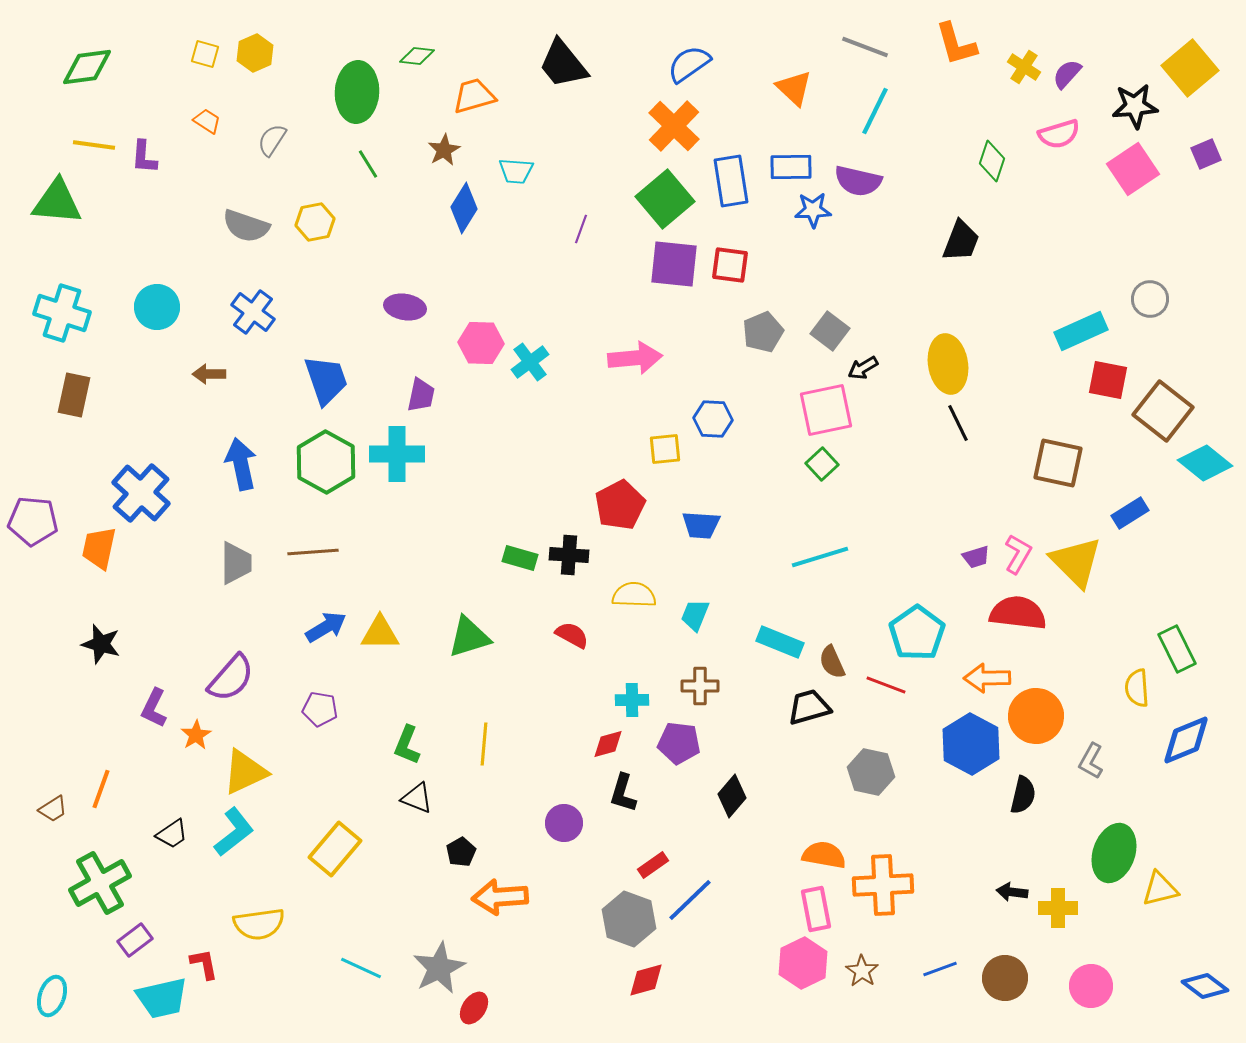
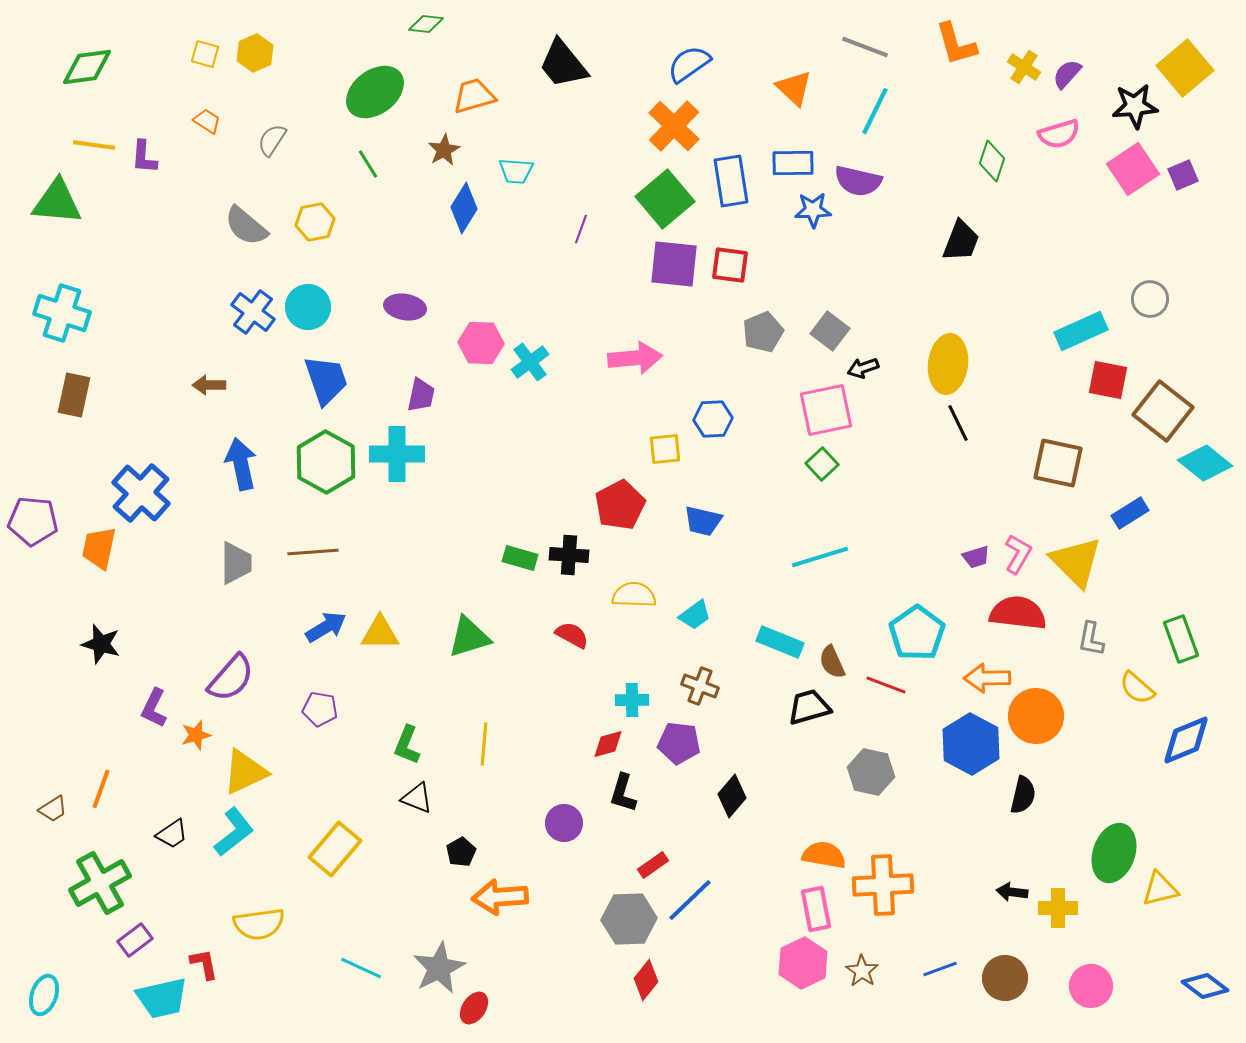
green diamond at (417, 56): moved 9 px right, 32 px up
yellow square at (1190, 68): moved 5 px left
green ellipse at (357, 92): moved 18 px right; rotated 50 degrees clockwise
purple square at (1206, 154): moved 23 px left, 21 px down
blue rectangle at (791, 167): moved 2 px right, 4 px up
gray semicircle at (246, 226): rotated 21 degrees clockwise
cyan circle at (157, 307): moved 151 px right
yellow ellipse at (948, 364): rotated 16 degrees clockwise
black arrow at (863, 368): rotated 12 degrees clockwise
brown arrow at (209, 374): moved 11 px down
blue hexagon at (713, 419): rotated 6 degrees counterclockwise
blue trapezoid at (701, 525): moved 2 px right, 4 px up; rotated 9 degrees clockwise
cyan trapezoid at (695, 615): rotated 148 degrees counterclockwise
green rectangle at (1177, 649): moved 4 px right, 10 px up; rotated 6 degrees clockwise
brown cross at (700, 686): rotated 21 degrees clockwise
yellow semicircle at (1137, 688): rotated 45 degrees counterclockwise
orange star at (196, 735): rotated 16 degrees clockwise
gray L-shape at (1091, 761): moved 122 px up; rotated 18 degrees counterclockwise
gray hexagon at (629, 919): rotated 22 degrees counterclockwise
red diamond at (646, 980): rotated 36 degrees counterclockwise
cyan ellipse at (52, 996): moved 8 px left, 1 px up
